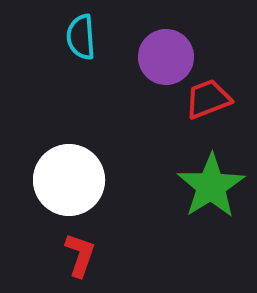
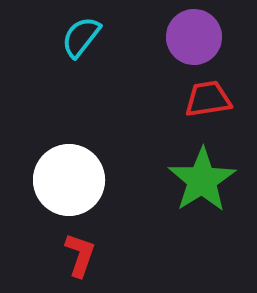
cyan semicircle: rotated 42 degrees clockwise
purple circle: moved 28 px right, 20 px up
red trapezoid: rotated 12 degrees clockwise
green star: moved 9 px left, 6 px up
